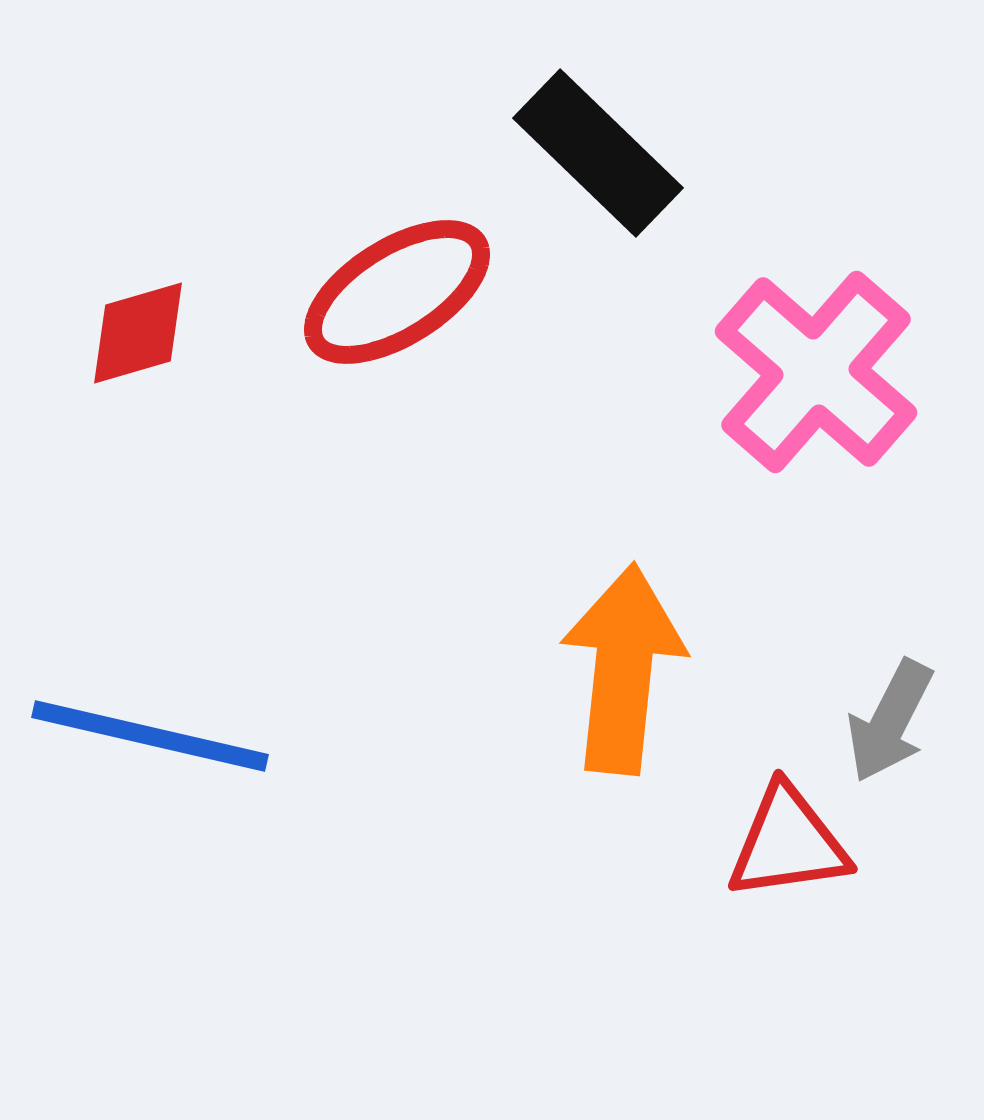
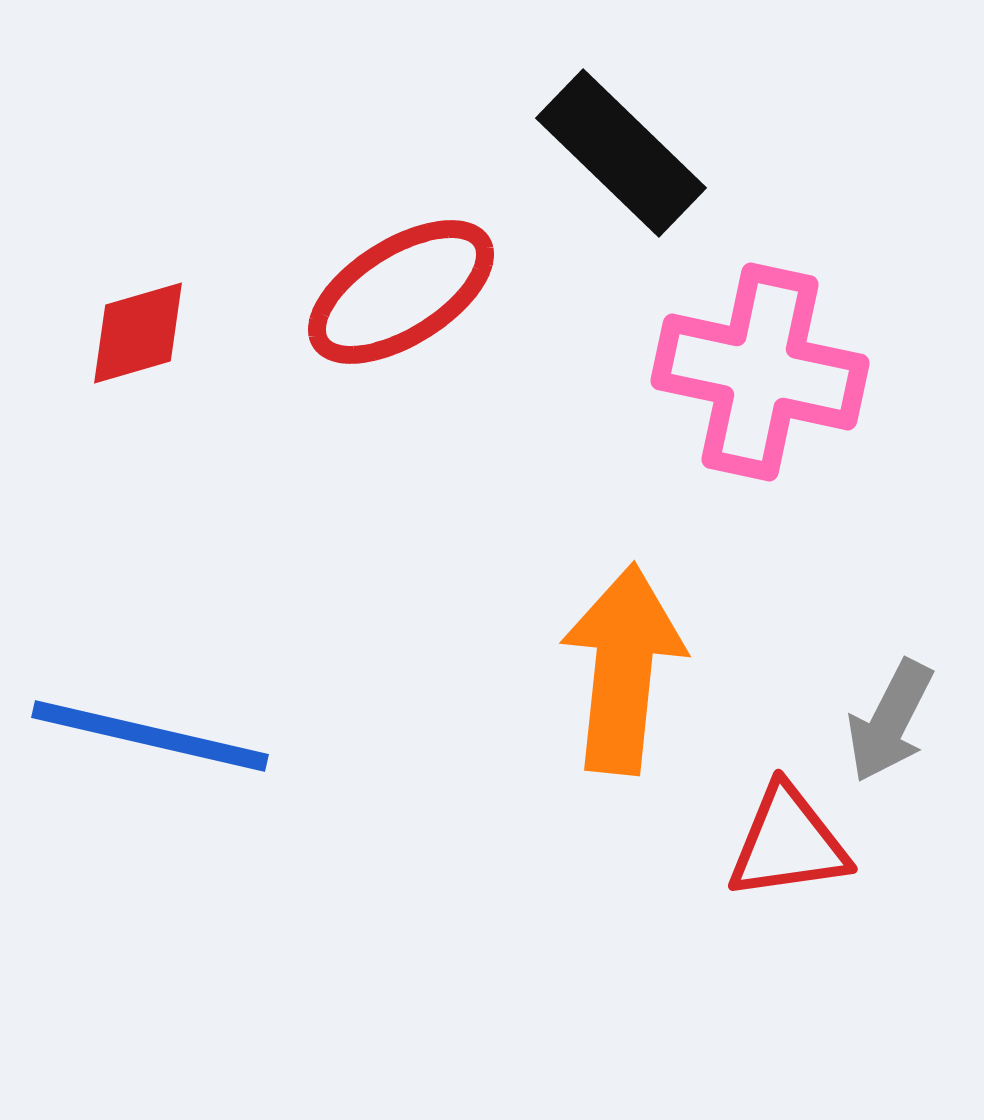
black rectangle: moved 23 px right
red ellipse: moved 4 px right
pink cross: moved 56 px left; rotated 29 degrees counterclockwise
